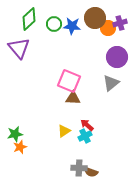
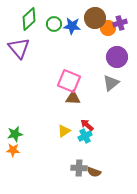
orange star: moved 7 px left, 3 px down; rotated 24 degrees clockwise
brown semicircle: moved 3 px right
